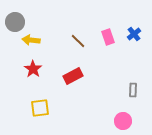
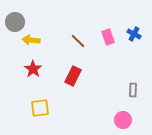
blue cross: rotated 24 degrees counterclockwise
red rectangle: rotated 36 degrees counterclockwise
pink circle: moved 1 px up
